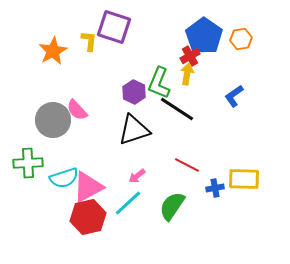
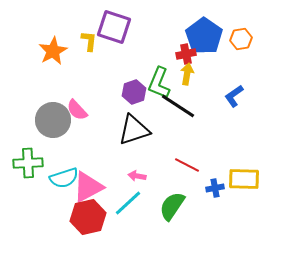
red cross: moved 4 px left, 2 px up; rotated 18 degrees clockwise
purple hexagon: rotated 15 degrees clockwise
black line: moved 1 px right, 3 px up
pink arrow: rotated 48 degrees clockwise
